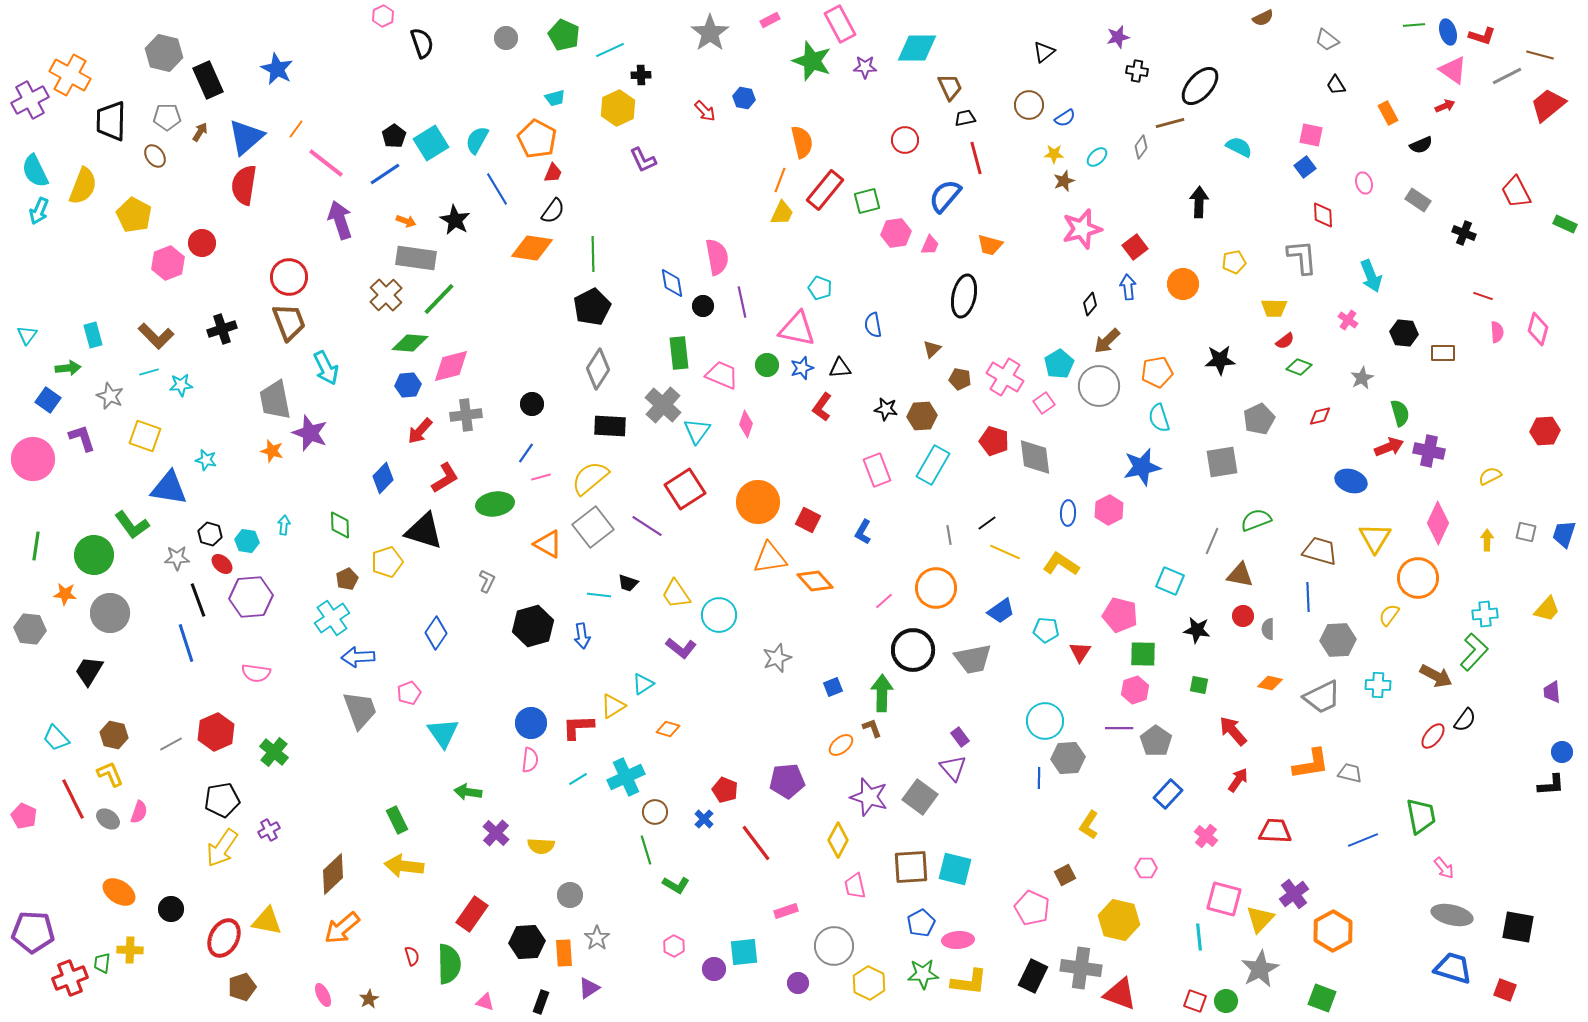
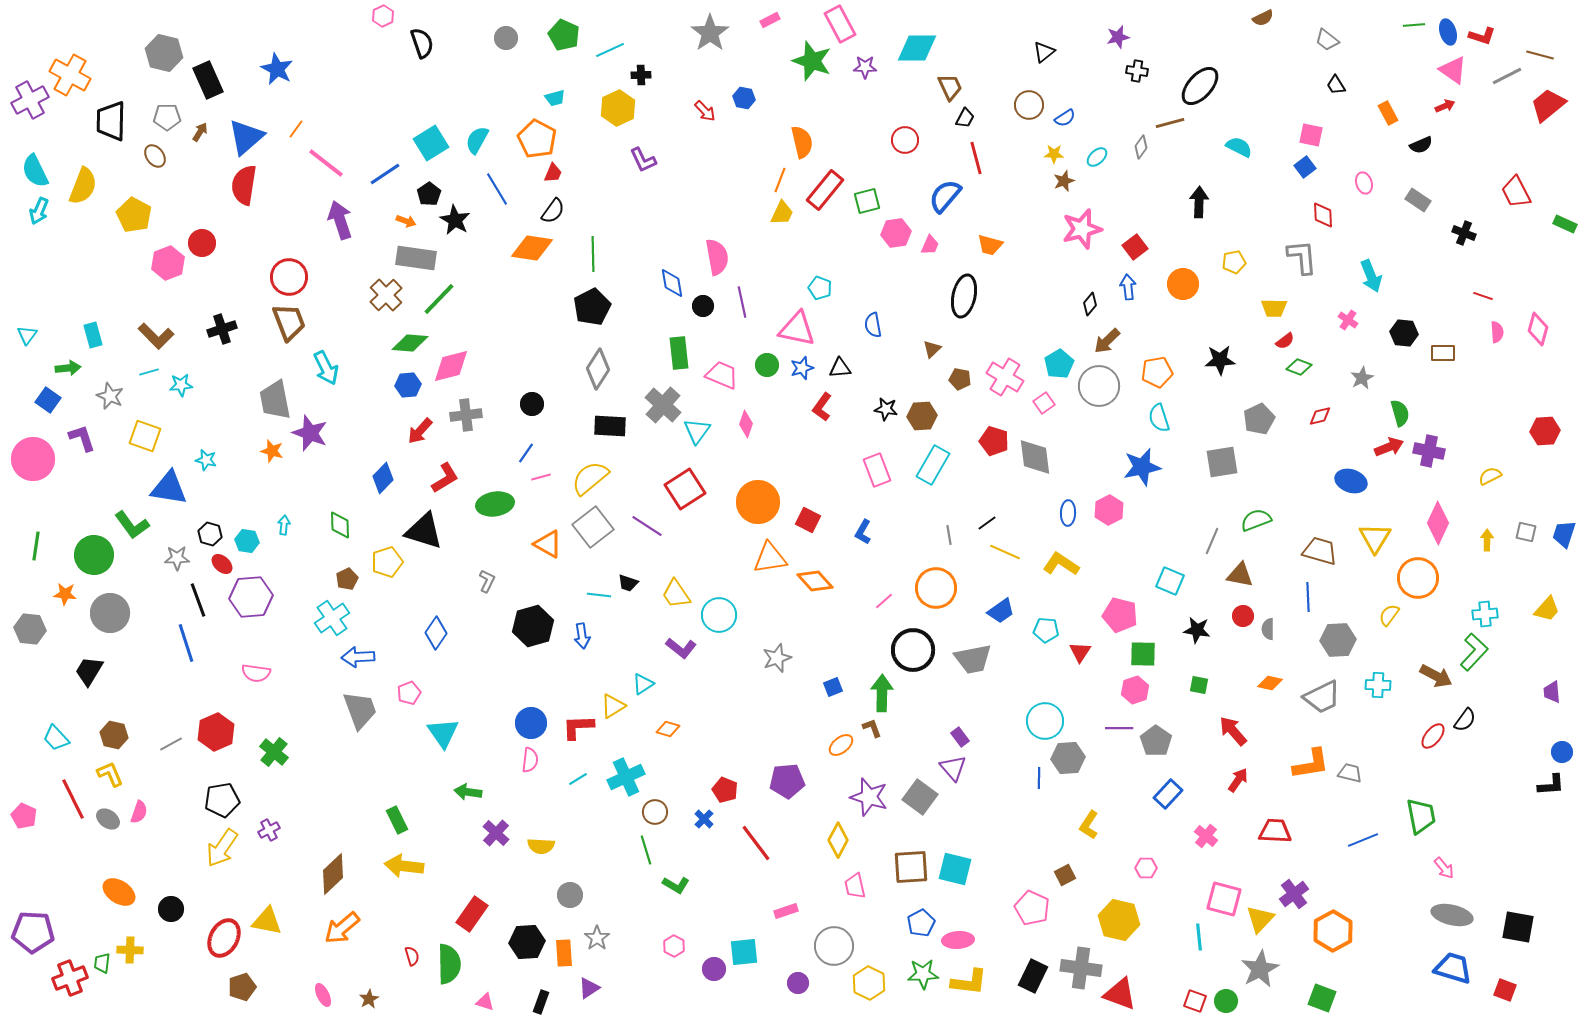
black trapezoid at (965, 118): rotated 130 degrees clockwise
black pentagon at (394, 136): moved 35 px right, 58 px down
